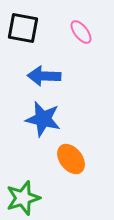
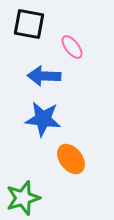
black square: moved 6 px right, 4 px up
pink ellipse: moved 9 px left, 15 px down
blue star: rotated 6 degrees counterclockwise
